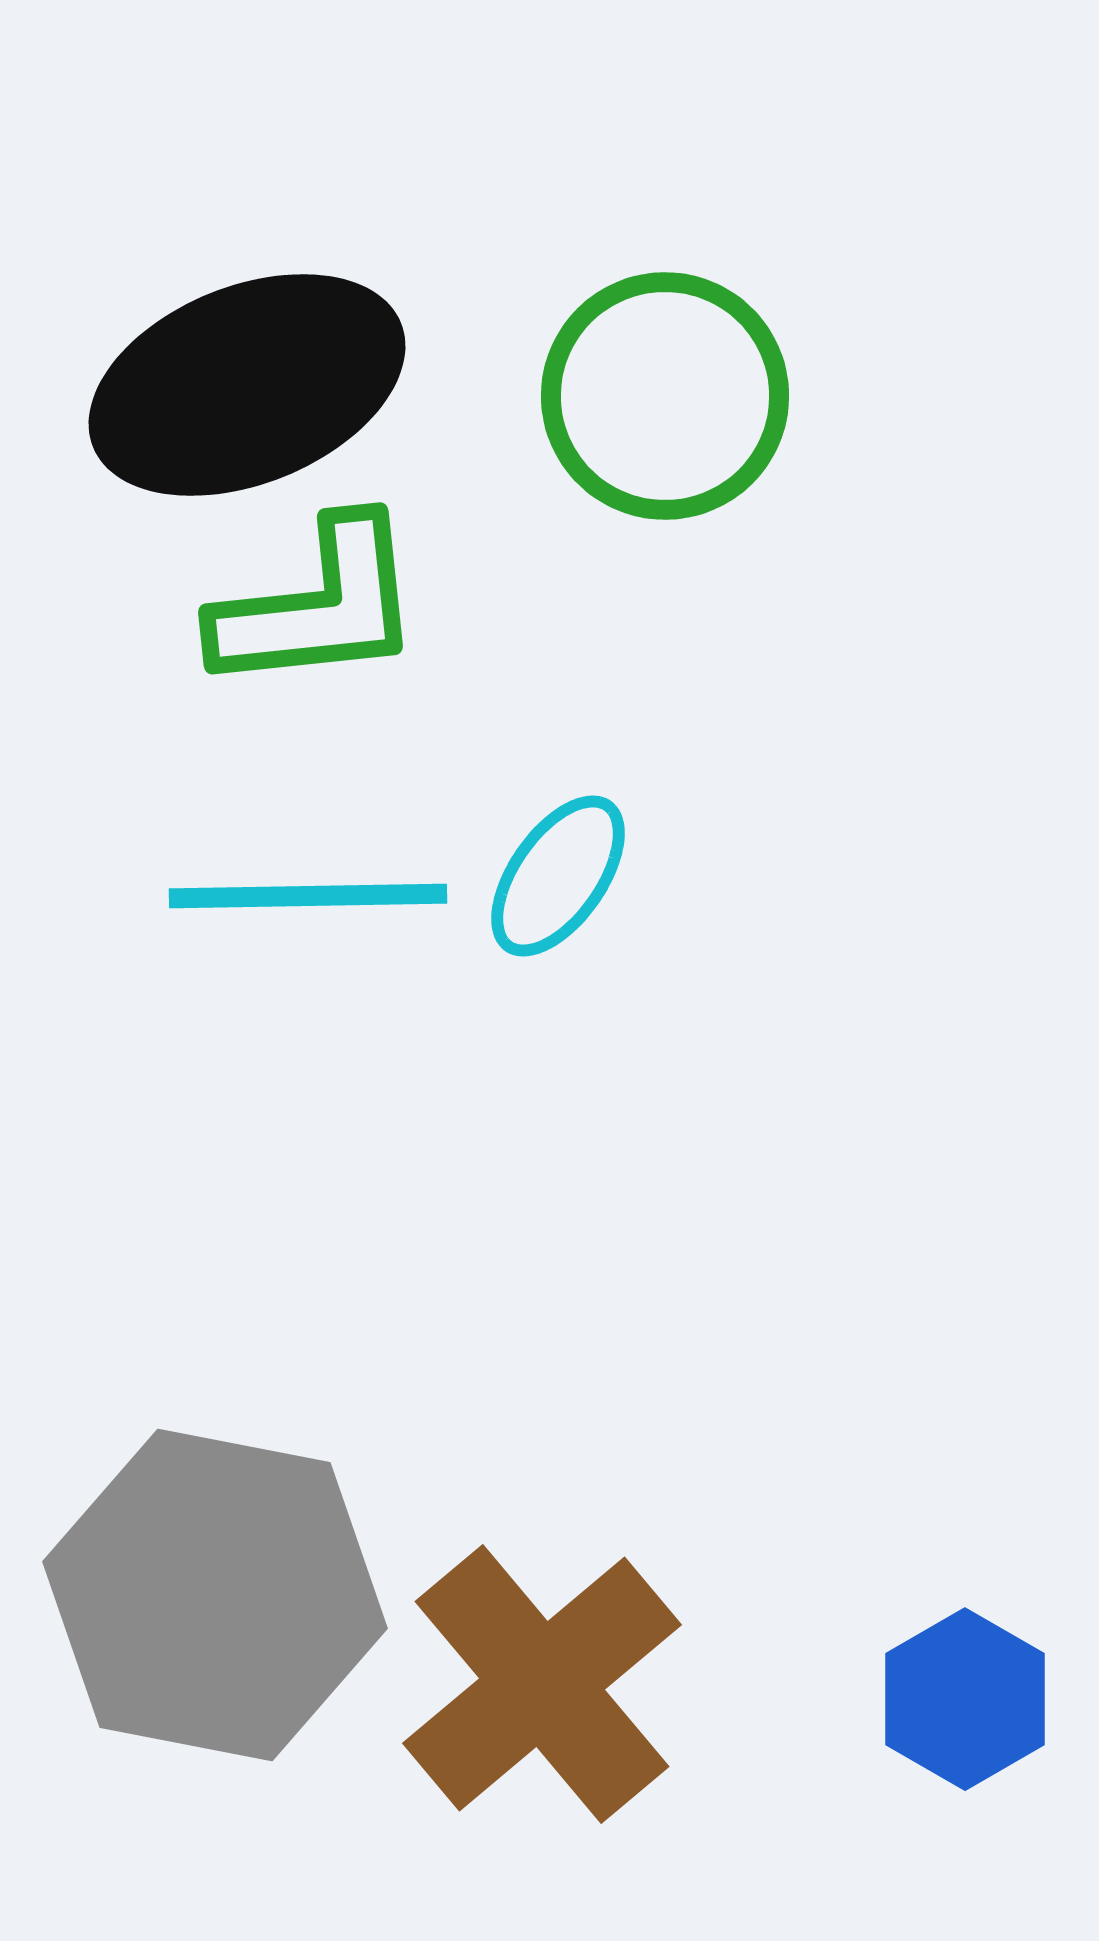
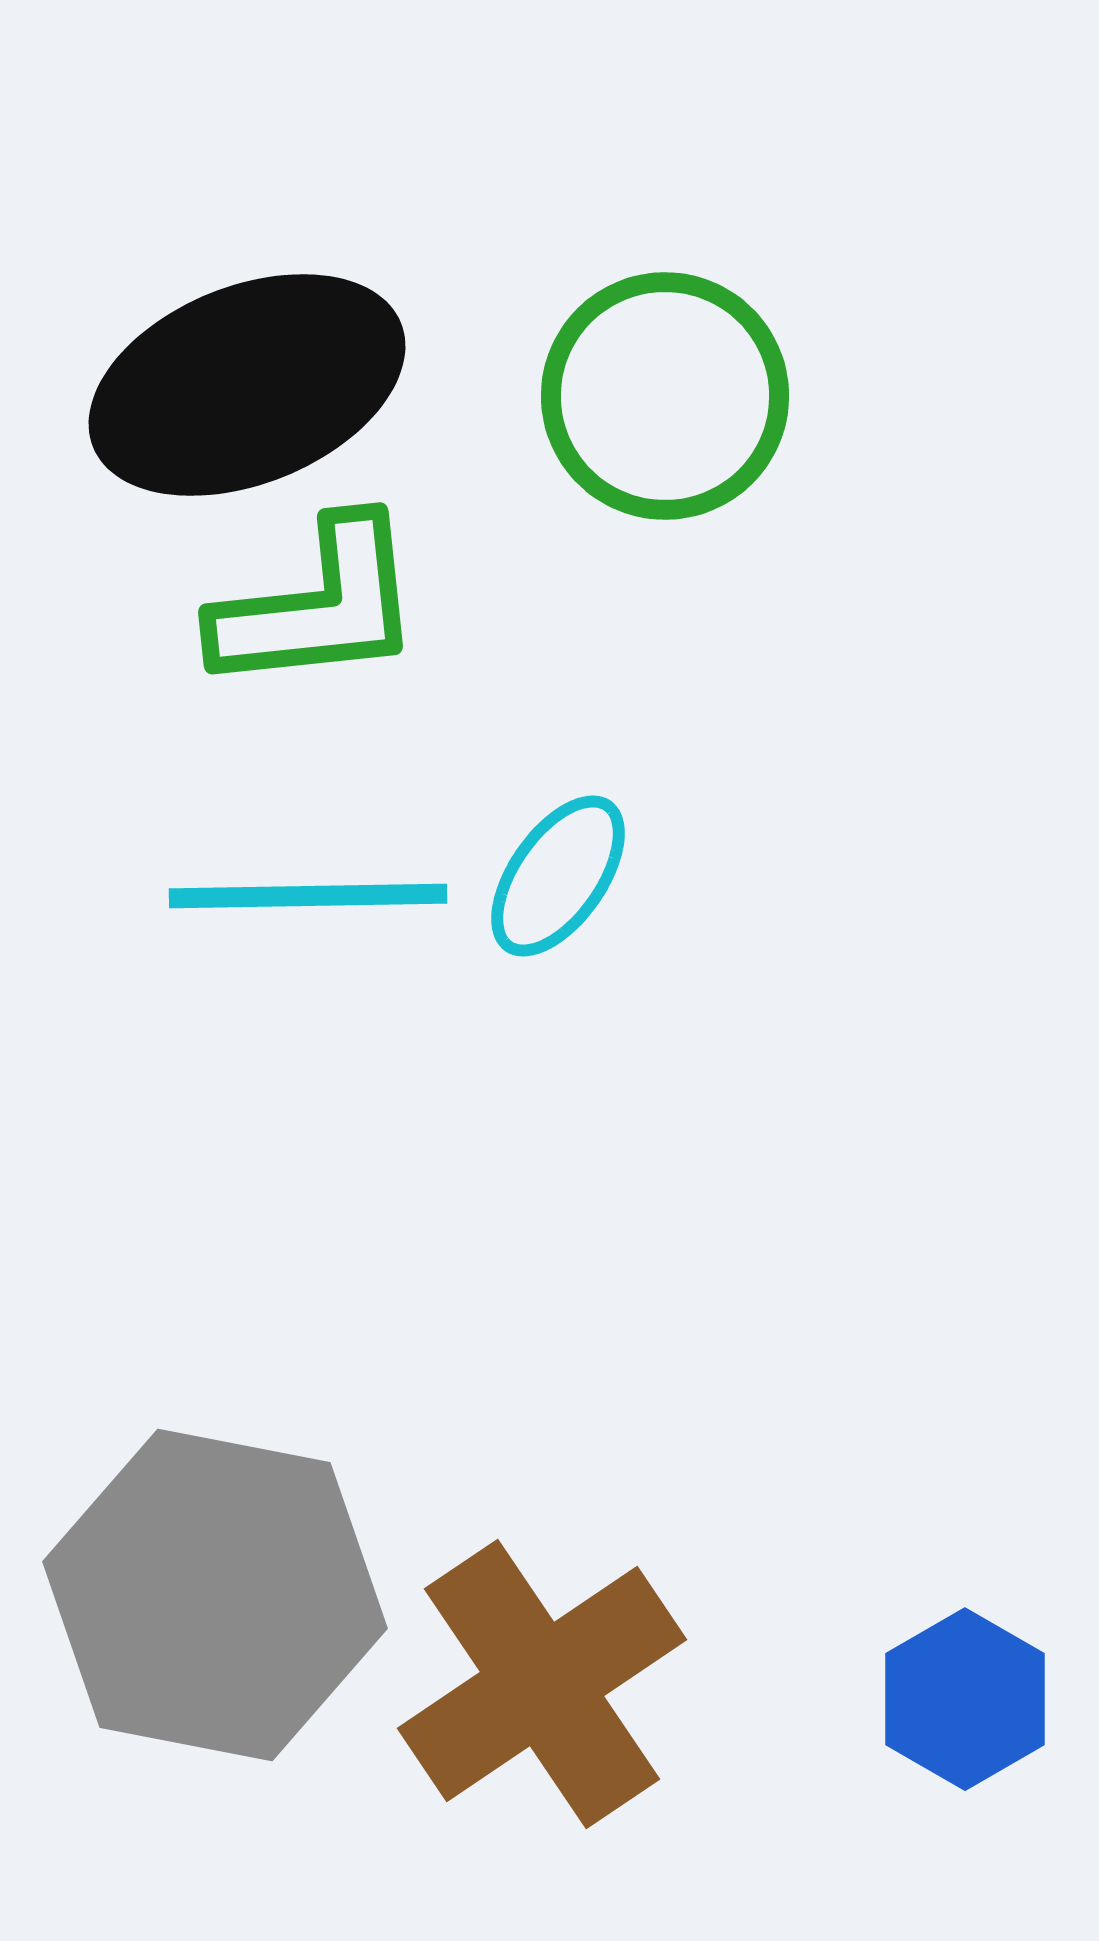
brown cross: rotated 6 degrees clockwise
